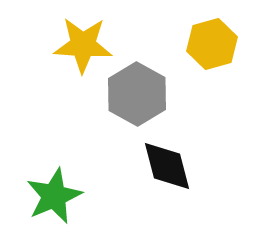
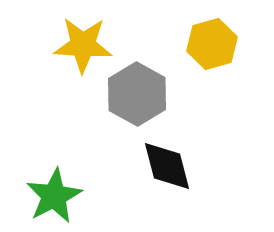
green star: rotated 4 degrees counterclockwise
